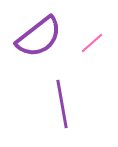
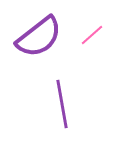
pink line: moved 8 px up
